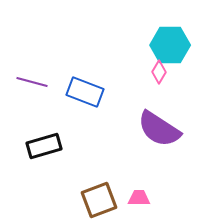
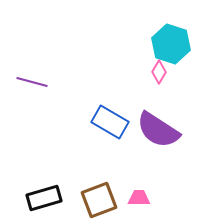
cyan hexagon: moved 1 px right, 1 px up; rotated 18 degrees clockwise
blue rectangle: moved 25 px right, 30 px down; rotated 9 degrees clockwise
purple semicircle: moved 1 px left, 1 px down
black rectangle: moved 52 px down
